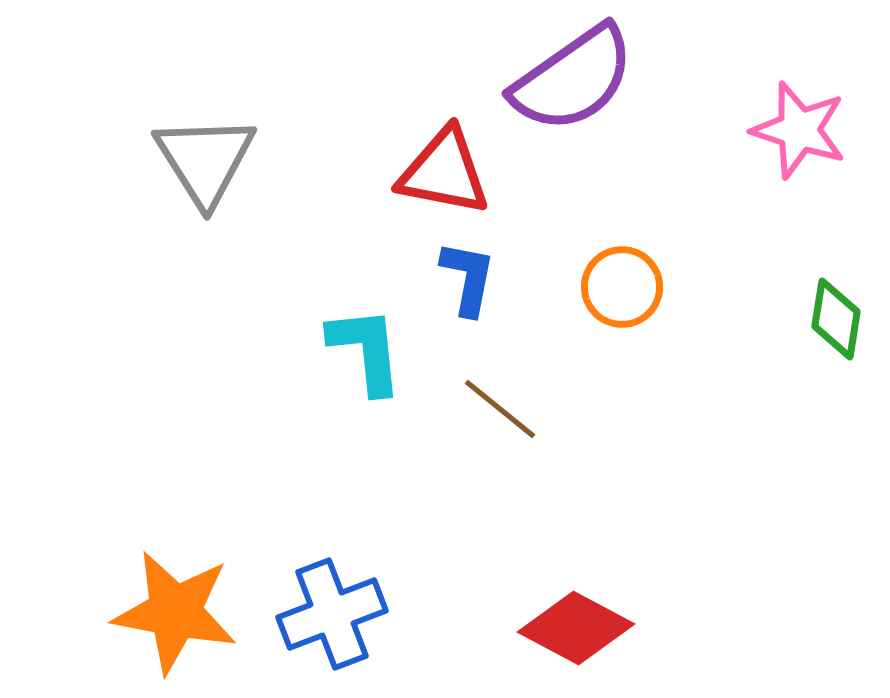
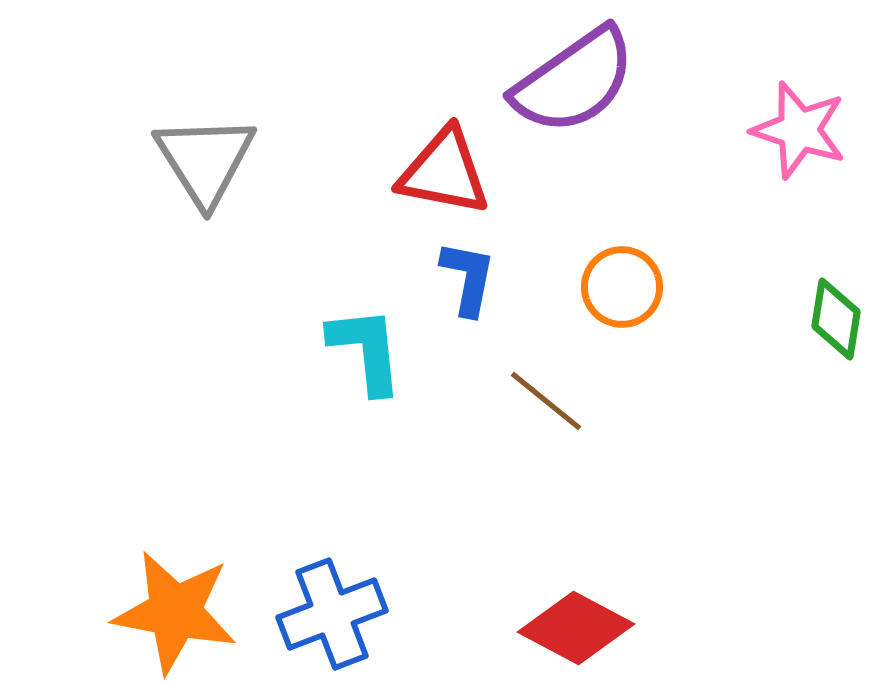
purple semicircle: moved 1 px right, 2 px down
brown line: moved 46 px right, 8 px up
